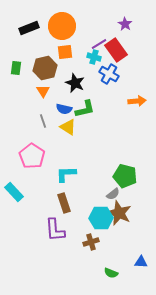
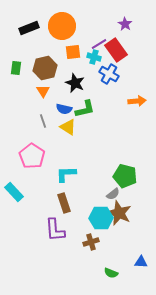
orange square: moved 8 px right
